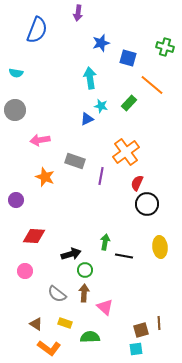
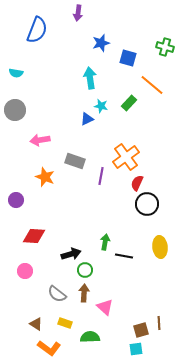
orange cross: moved 5 px down
